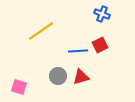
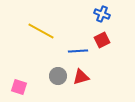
yellow line: rotated 64 degrees clockwise
red square: moved 2 px right, 5 px up
